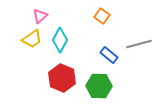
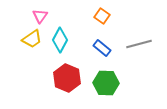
pink triangle: rotated 14 degrees counterclockwise
blue rectangle: moved 7 px left, 7 px up
red hexagon: moved 5 px right
green hexagon: moved 7 px right, 3 px up
